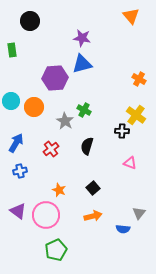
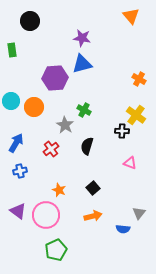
gray star: moved 4 px down
